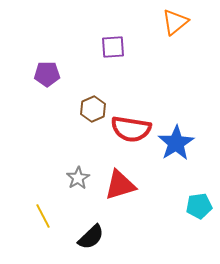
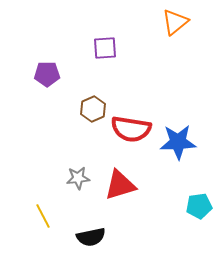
purple square: moved 8 px left, 1 px down
blue star: moved 2 px right, 1 px up; rotated 30 degrees clockwise
gray star: rotated 25 degrees clockwise
black semicircle: rotated 32 degrees clockwise
